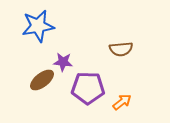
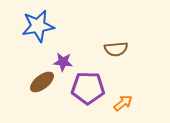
brown semicircle: moved 5 px left
brown ellipse: moved 2 px down
orange arrow: moved 1 px right, 1 px down
